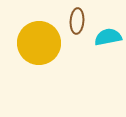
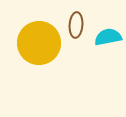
brown ellipse: moved 1 px left, 4 px down
